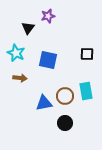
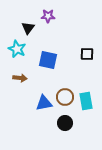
purple star: rotated 16 degrees clockwise
cyan star: moved 1 px right, 4 px up
cyan rectangle: moved 10 px down
brown circle: moved 1 px down
